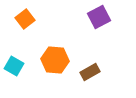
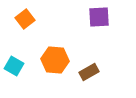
purple square: rotated 25 degrees clockwise
brown rectangle: moved 1 px left
